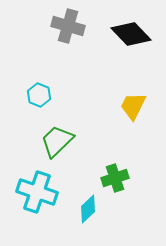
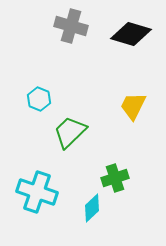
gray cross: moved 3 px right
black diamond: rotated 30 degrees counterclockwise
cyan hexagon: moved 4 px down
green trapezoid: moved 13 px right, 9 px up
cyan diamond: moved 4 px right, 1 px up
